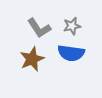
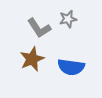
gray star: moved 4 px left, 7 px up
blue semicircle: moved 14 px down
